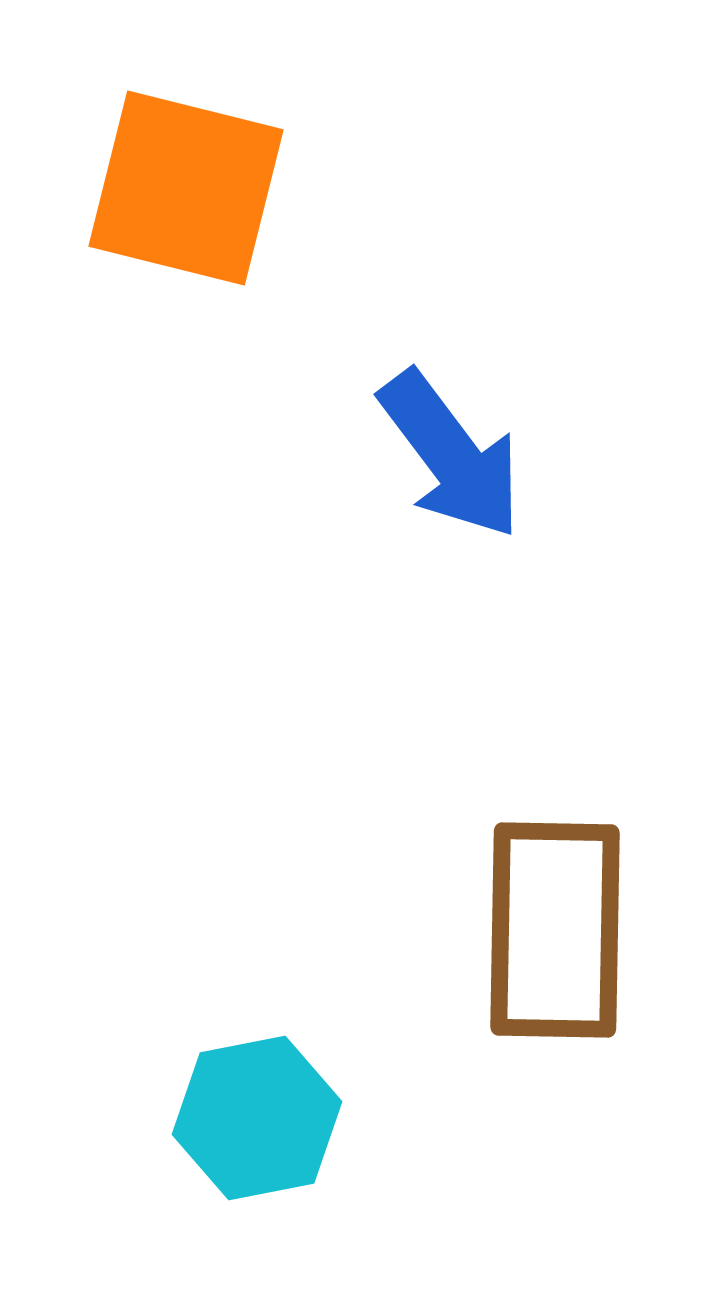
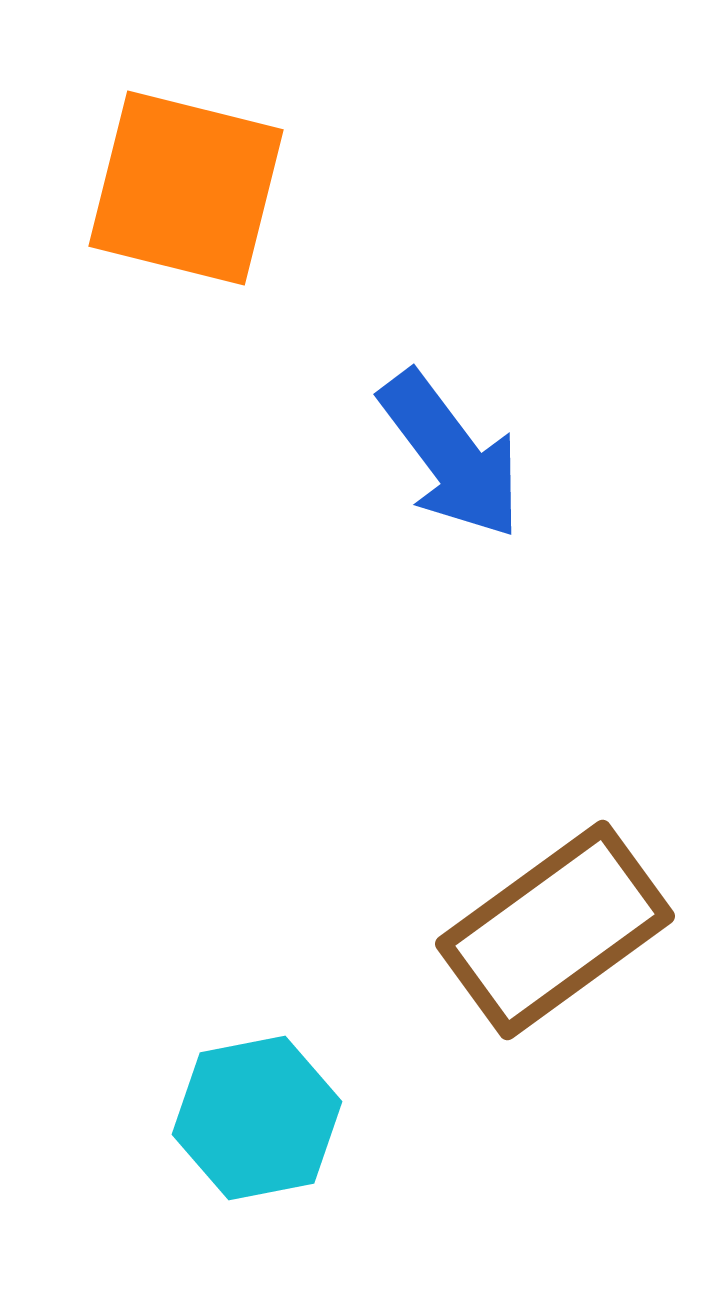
brown rectangle: rotated 53 degrees clockwise
